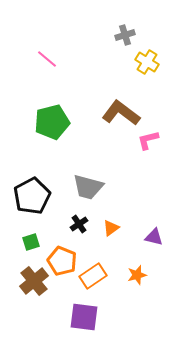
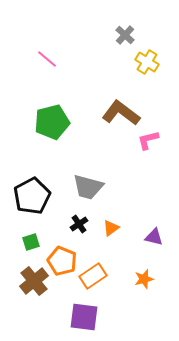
gray cross: rotated 30 degrees counterclockwise
orange star: moved 7 px right, 4 px down
